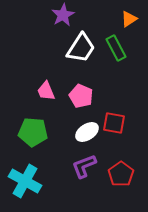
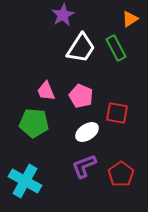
orange triangle: moved 1 px right
red square: moved 3 px right, 10 px up
green pentagon: moved 1 px right, 9 px up
